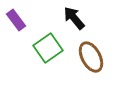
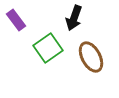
black arrow: rotated 120 degrees counterclockwise
